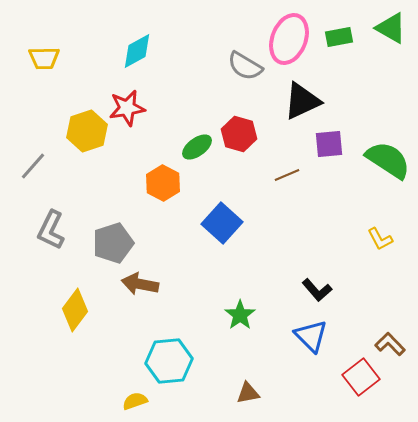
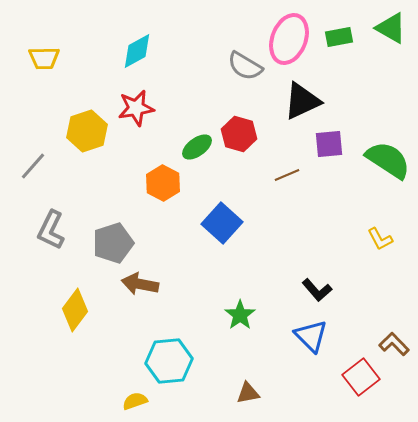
red star: moved 9 px right
brown L-shape: moved 4 px right
